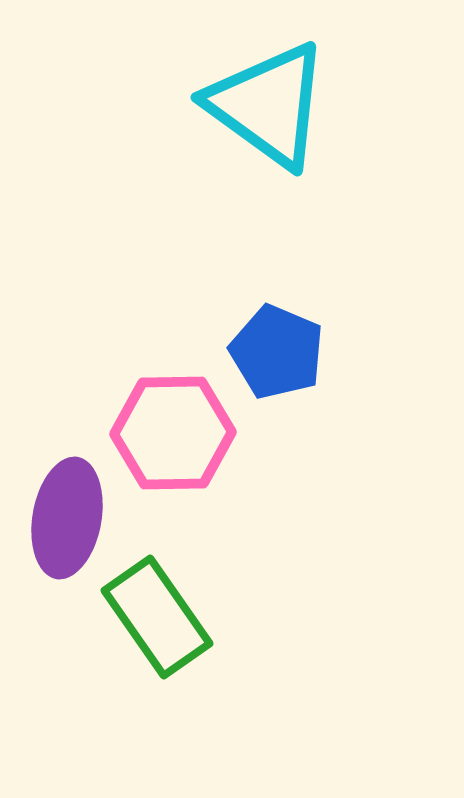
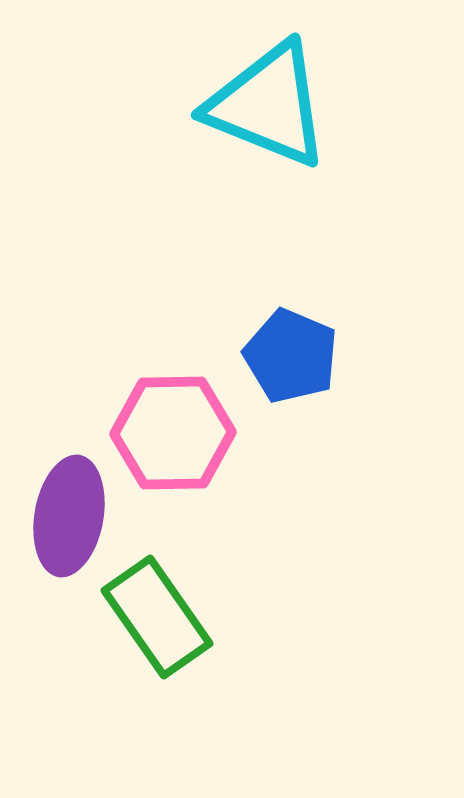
cyan triangle: rotated 14 degrees counterclockwise
blue pentagon: moved 14 px right, 4 px down
purple ellipse: moved 2 px right, 2 px up
